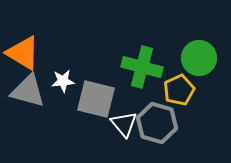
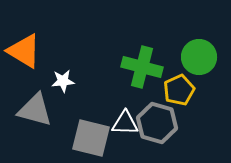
orange triangle: moved 1 px right, 2 px up
green circle: moved 1 px up
gray triangle: moved 7 px right, 19 px down
gray square: moved 5 px left, 39 px down
white triangle: moved 1 px right, 1 px up; rotated 48 degrees counterclockwise
